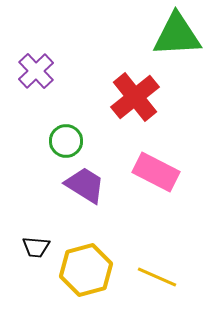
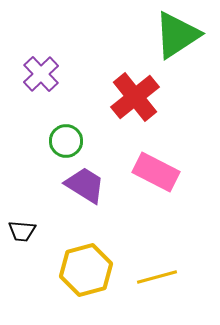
green triangle: rotated 30 degrees counterclockwise
purple cross: moved 5 px right, 3 px down
black trapezoid: moved 14 px left, 16 px up
yellow line: rotated 39 degrees counterclockwise
